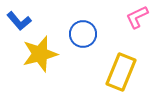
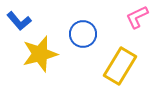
yellow rectangle: moved 1 px left, 6 px up; rotated 9 degrees clockwise
